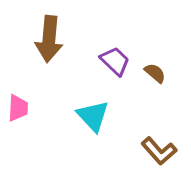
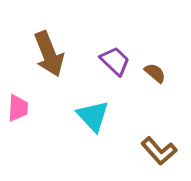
brown arrow: moved 15 px down; rotated 27 degrees counterclockwise
